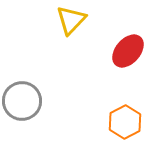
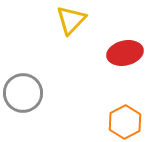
red ellipse: moved 3 px left, 2 px down; rotated 36 degrees clockwise
gray circle: moved 1 px right, 8 px up
